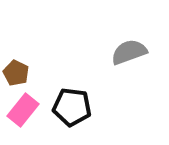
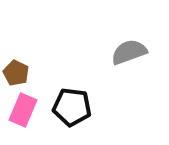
pink rectangle: rotated 16 degrees counterclockwise
